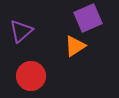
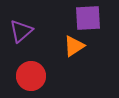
purple square: rotated 20 degrees clockwise
orange triangle: moved 1 px left
